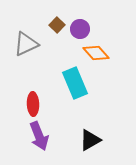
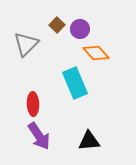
gray triangle: rotated 20 degrees counterclockwise
purple arrow: rotated 12 degrees counterclockwise
black triangle: moved 1 px left, 1 px down; rotated 25 degrees clockwise
